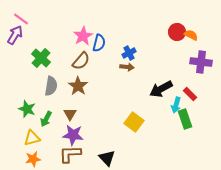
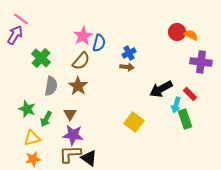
black triangle: moved 18 px left; rotated 12 degrees counterclockwise
